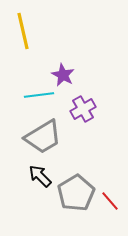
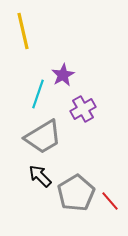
purple star: rotated 15 degrees clockwise
cyan line: moved 1 px left, 1 px up; rotated 64 degrees counterclockwise
